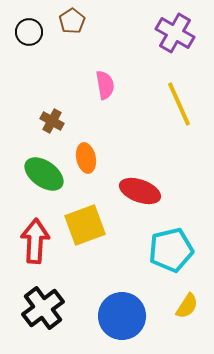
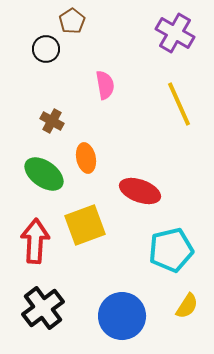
black circle: moved 17 px right, 17 px down
